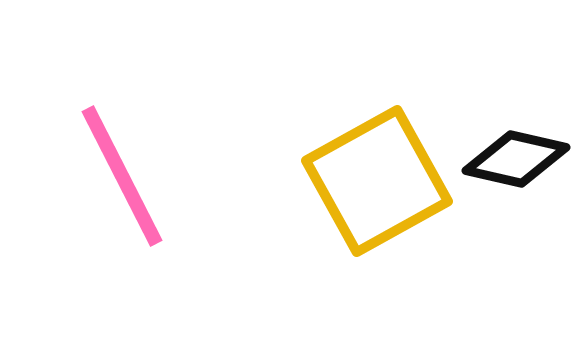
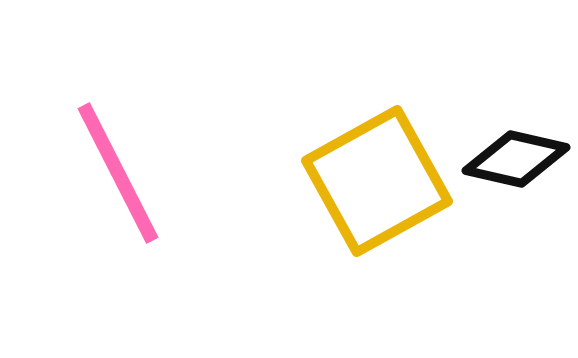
pink line: moved 4 px left, 3 px up
